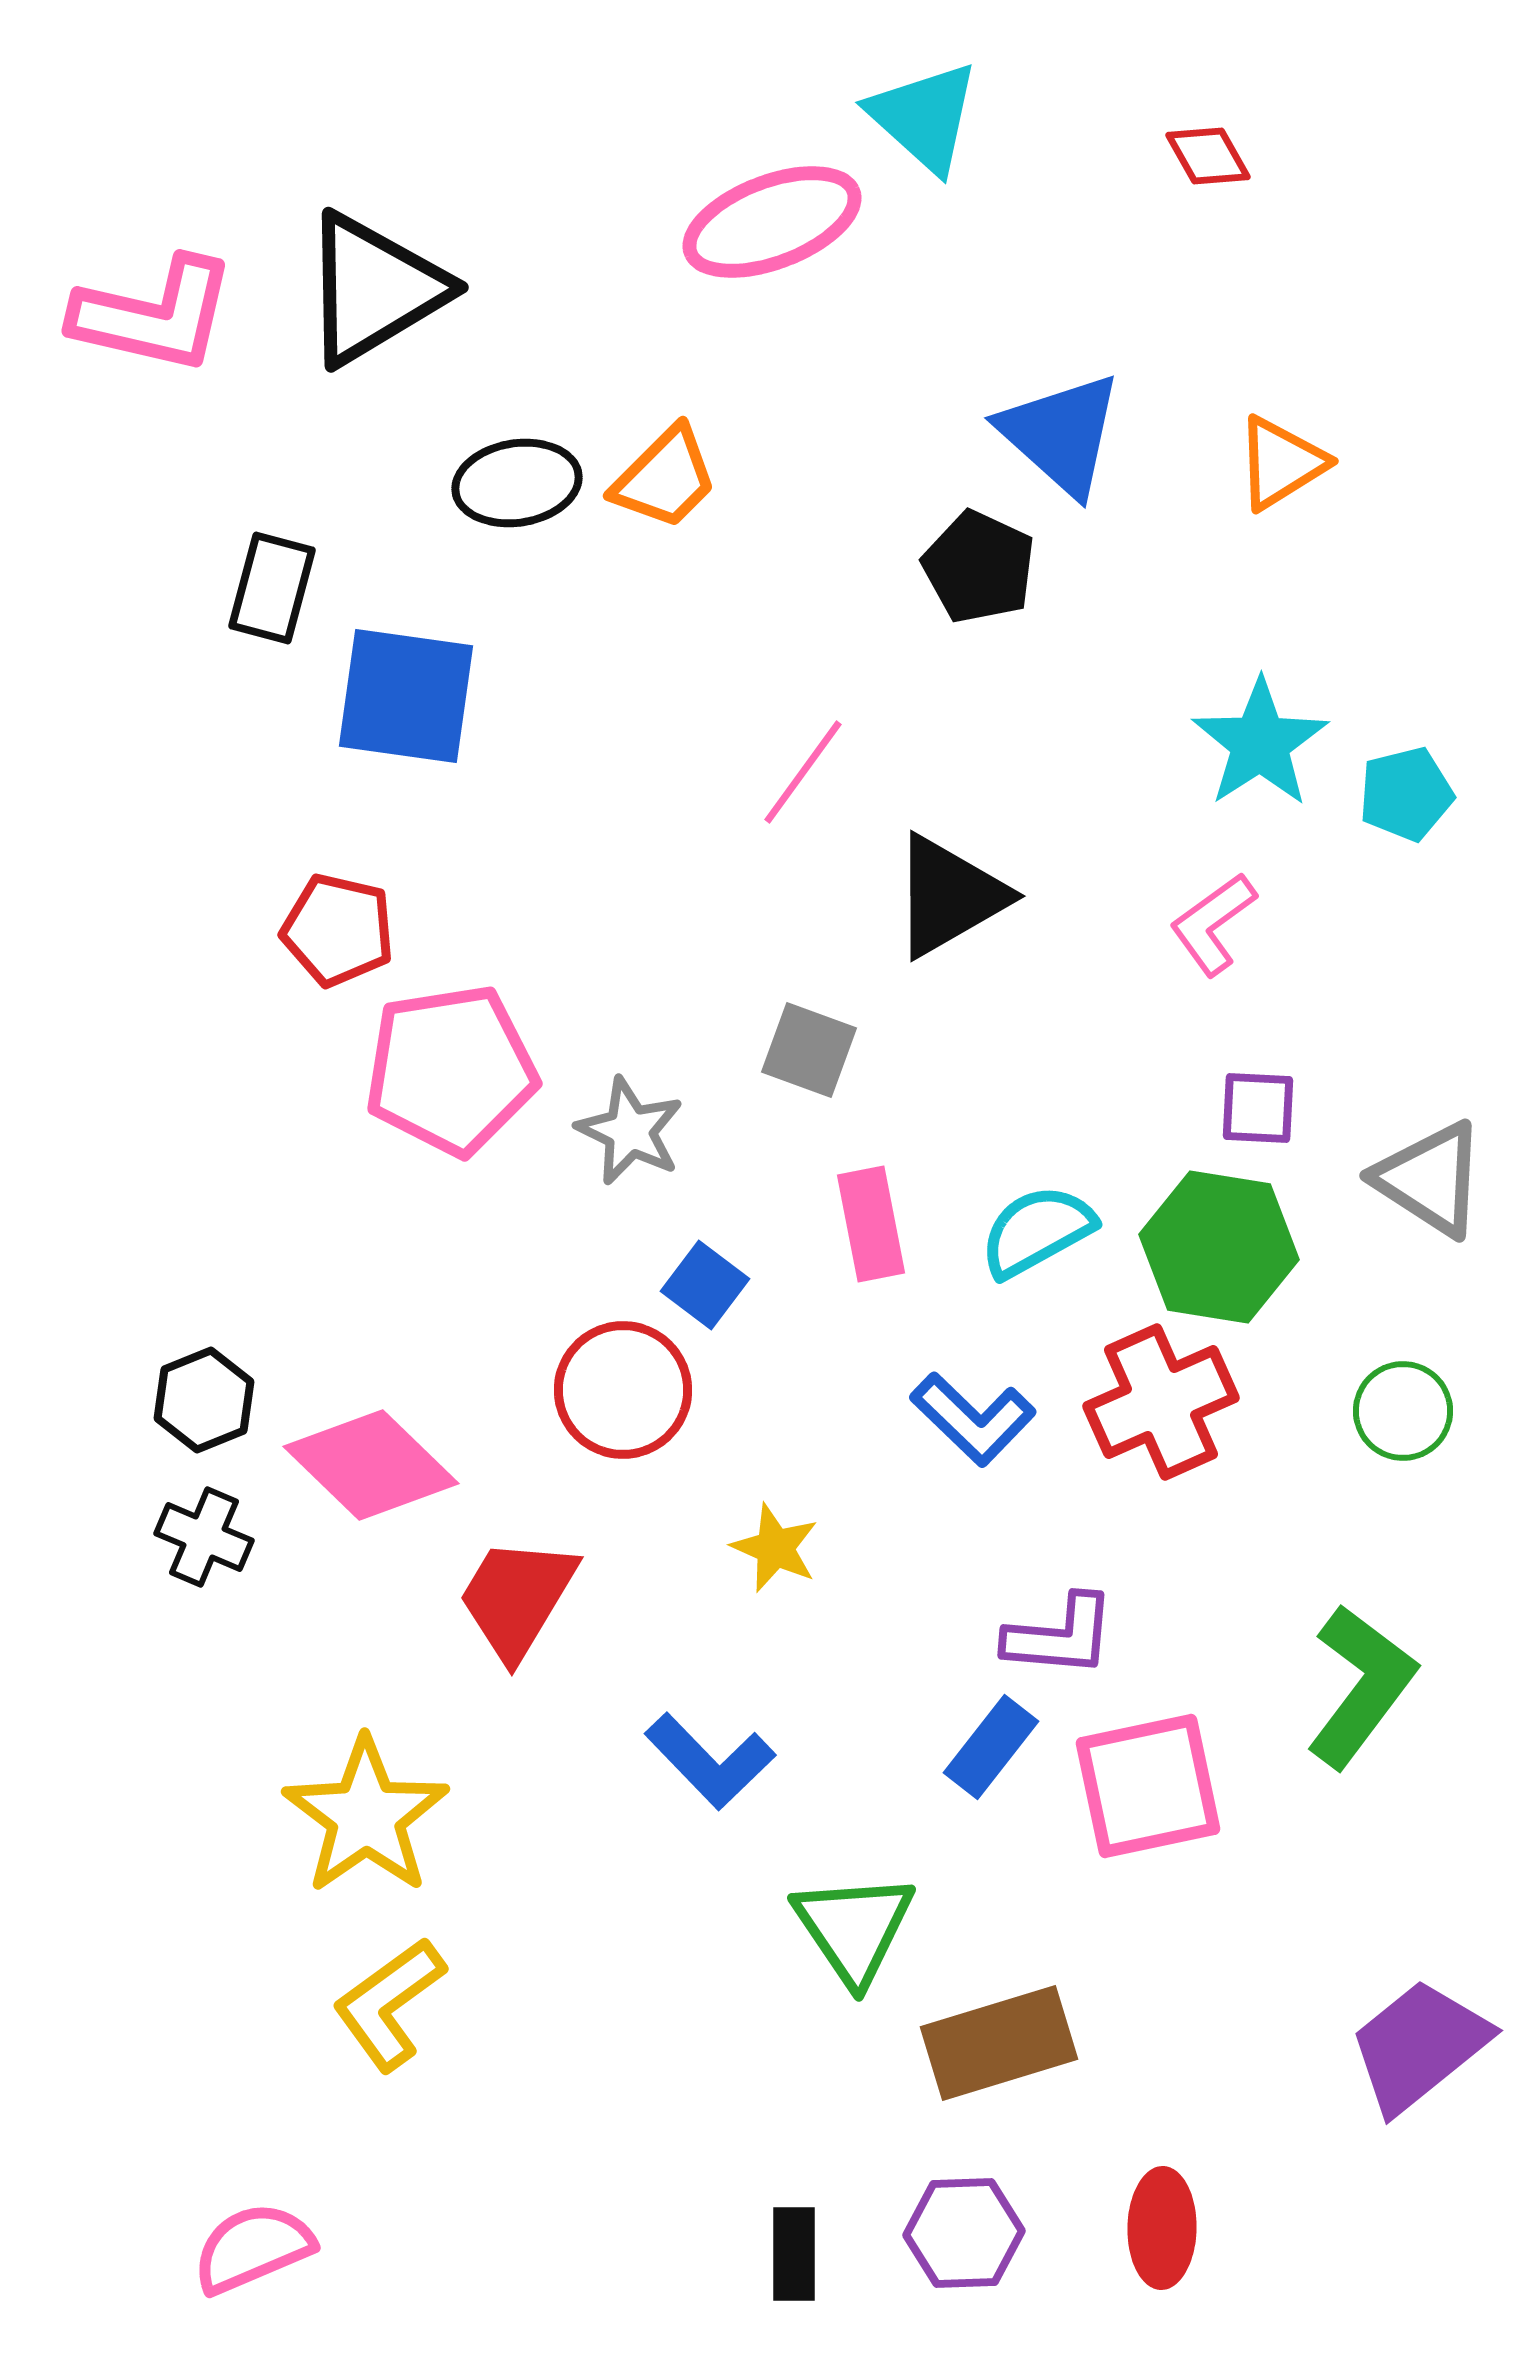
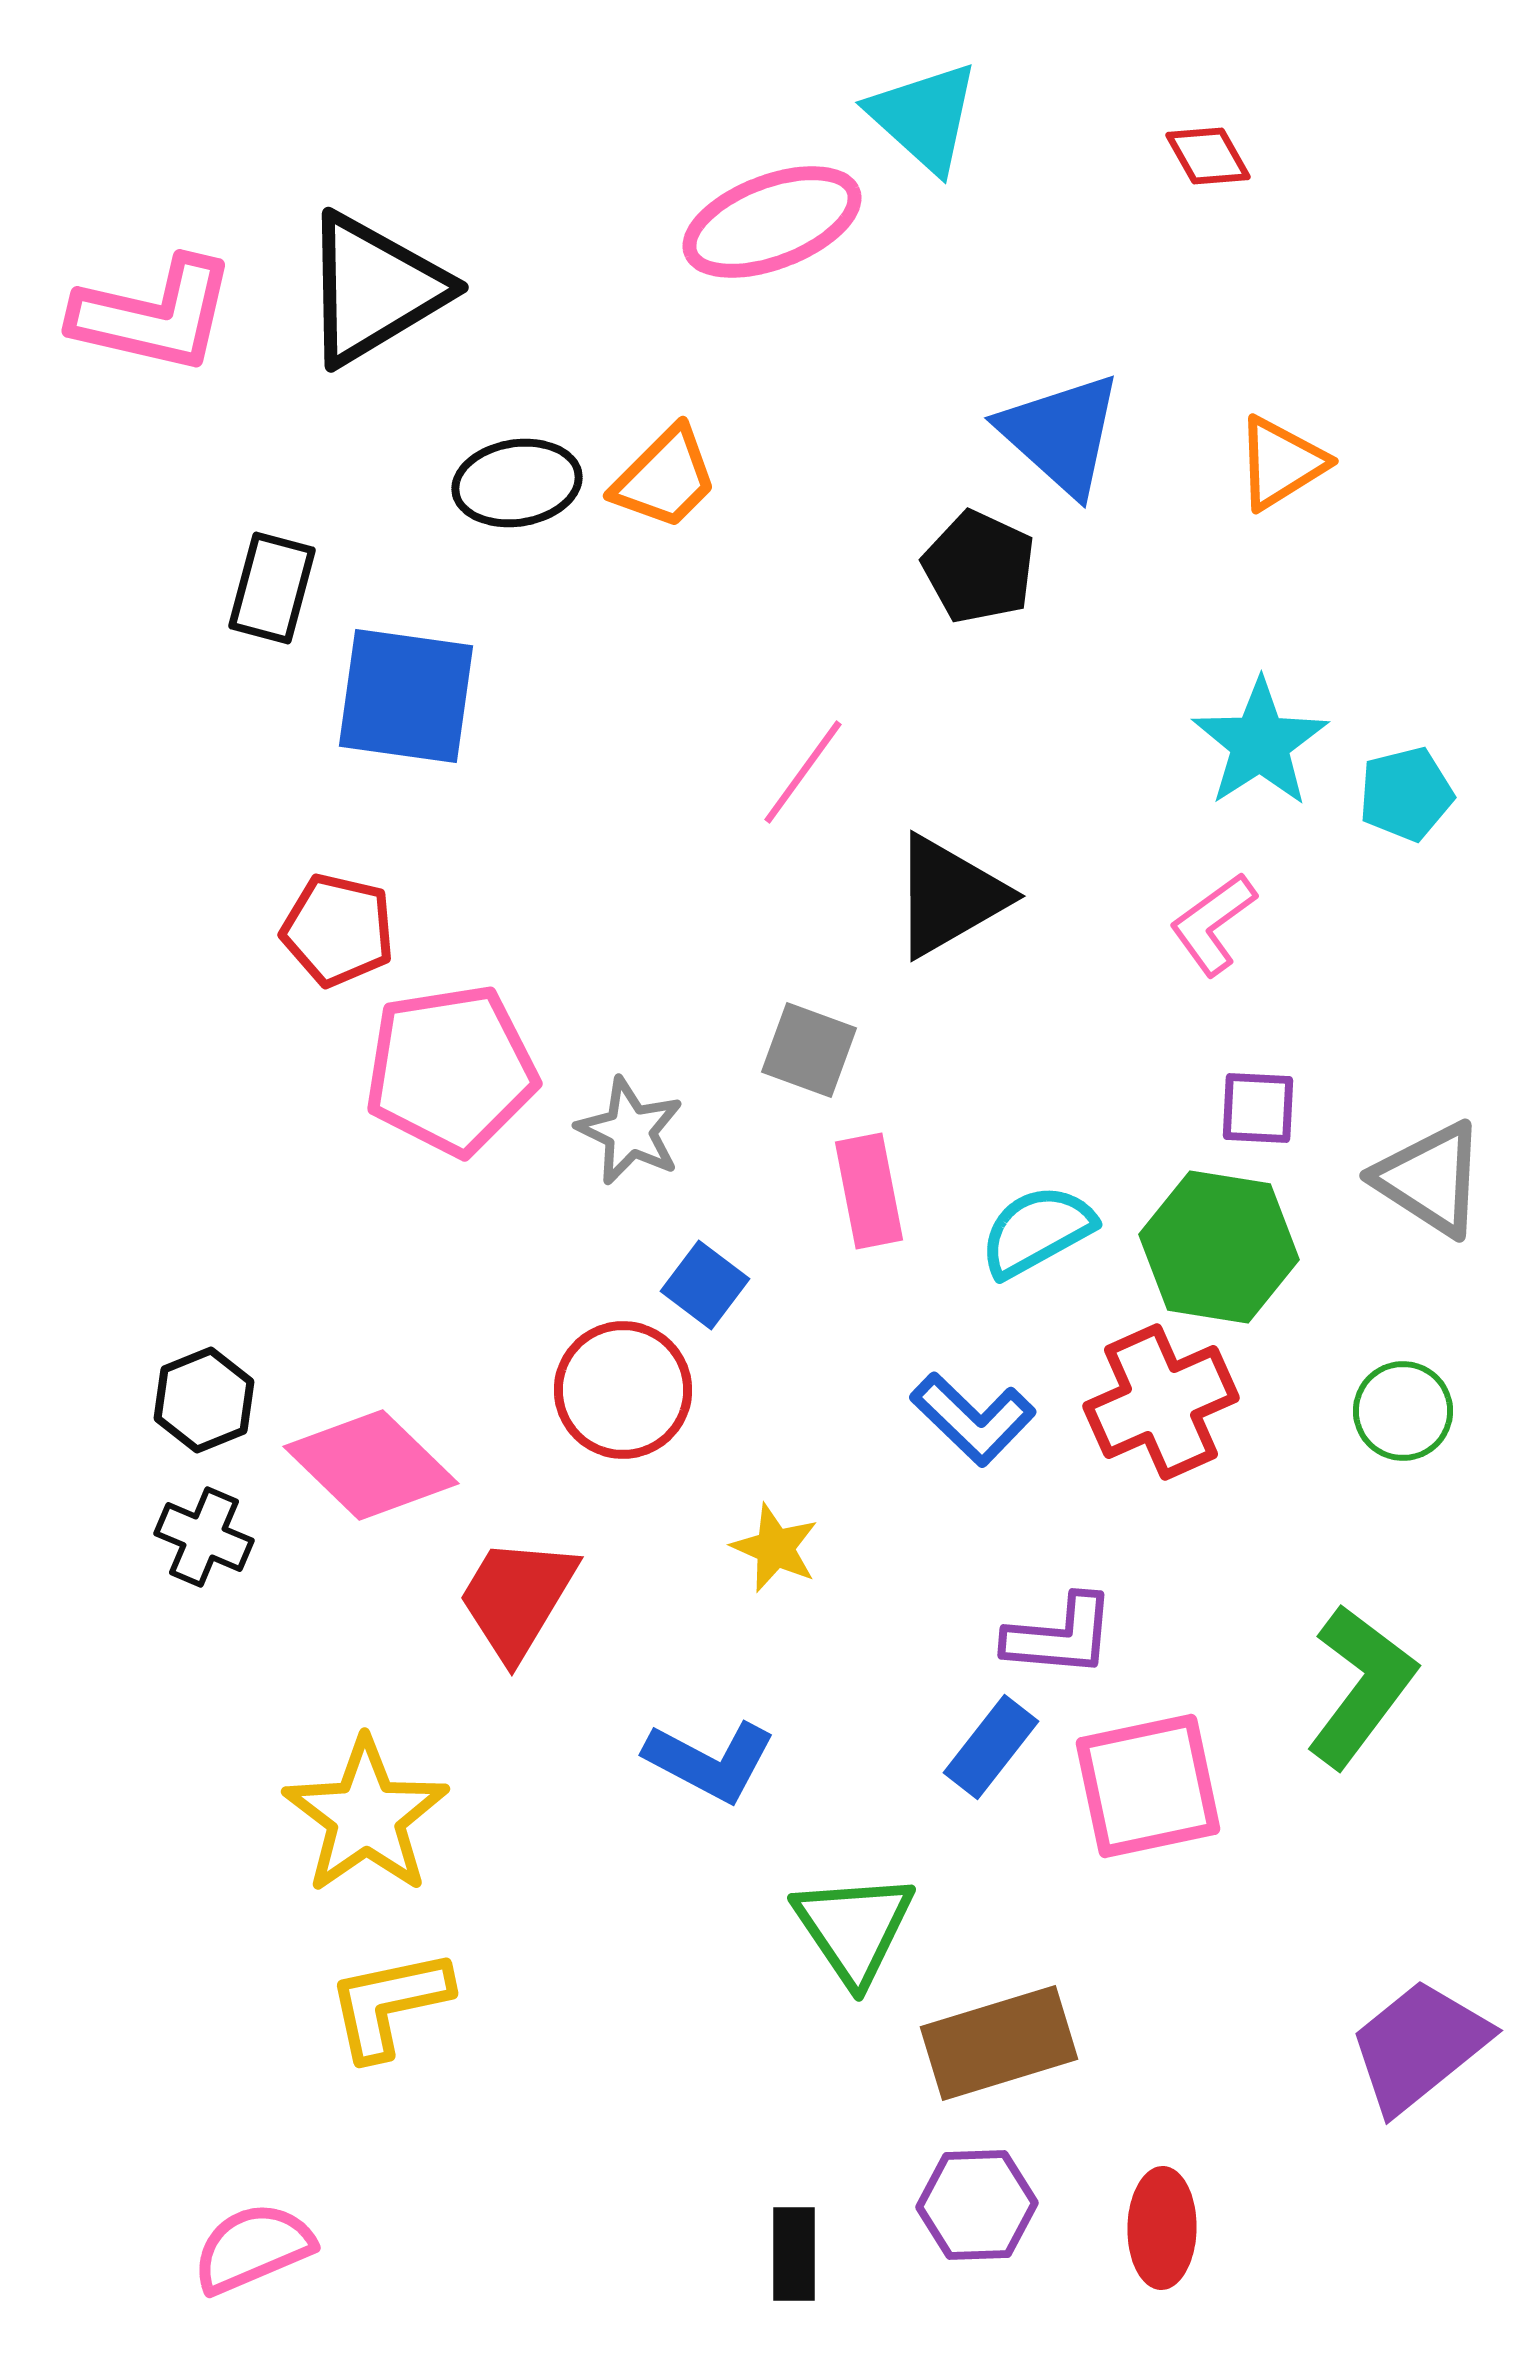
pink rectangle at (871, 1224): moved 2 px left, 33 px up
blue L-shape at (710, 1761): rotated 18 degrees counterclockwise
yellow L-shape at (389, 2004): rotated 24 degrees clockwise
purple hexagon at (964, 2233): moved 13 px right, 28 px up
